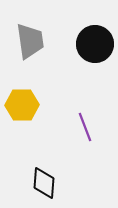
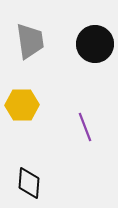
black diamond: moved 15 px left
